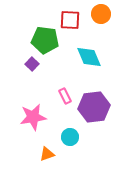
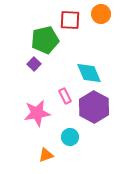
green pentagon: rotated 20 degrees counterclockwise
cyan diamond: moved 16 px down
purple square: moved 2 px right
purple hexagon: rotated 24 degrees counterclockwise
pink star: moved 4 px right, 4 px up
orange triangle: moved 1 px left, 1 px down
